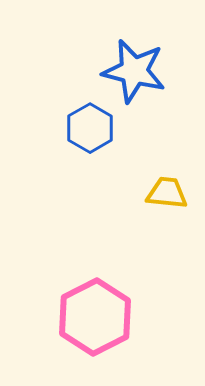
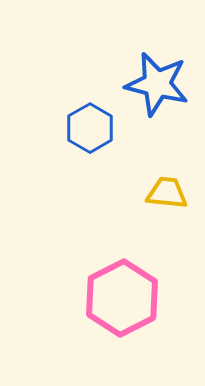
blue star: moved 23 px right, 13 px down
pink hexagon: moved 27 px right, 19 px up
